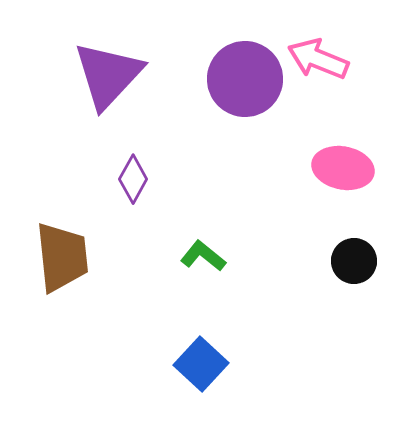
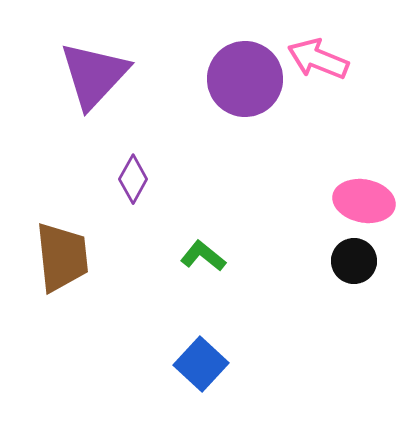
purple triangle: moved 14 px left
pink ellipse: moved 21 px right, 33 px down
